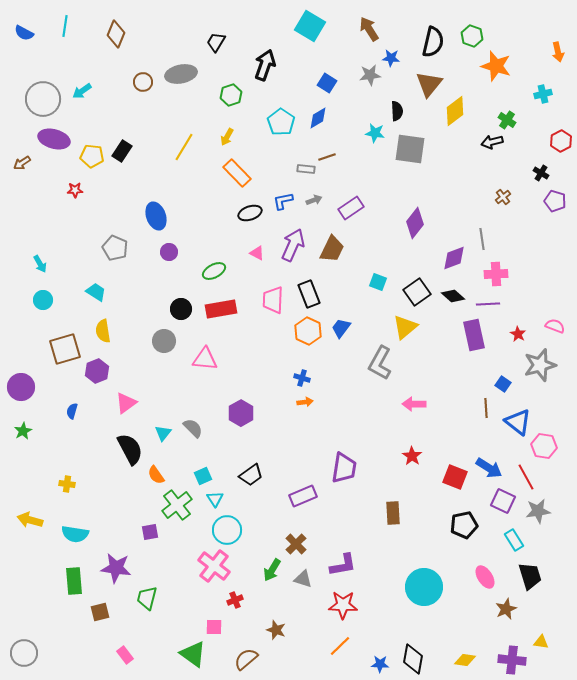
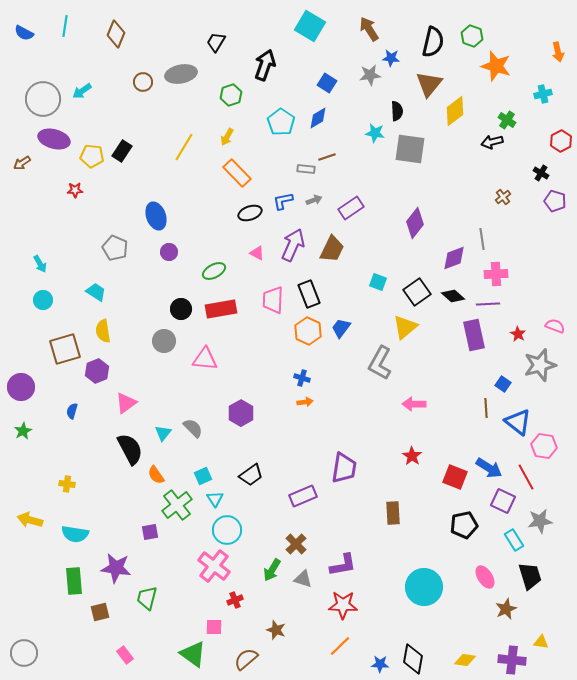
gray star at (538, 511): moved 2 px right, 10 px down
